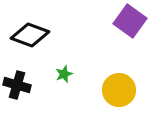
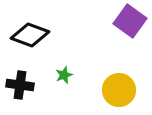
green star: moved 1 px down
black cross: moved 3 px right; rotated 8 degrees counterclockwise
